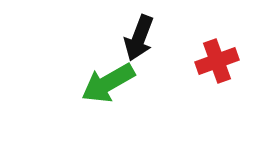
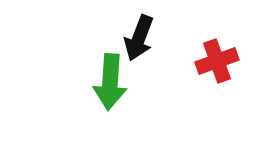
green arrow: moved 2 px right, 1 px up; rotated 56 degrees counterclockwise
